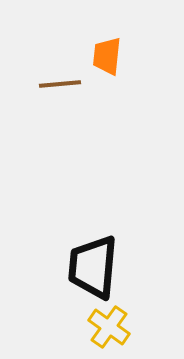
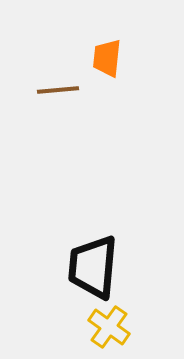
orange trapezoid: moved 2 px down
brown line: moved 2 px left, 6 px down
